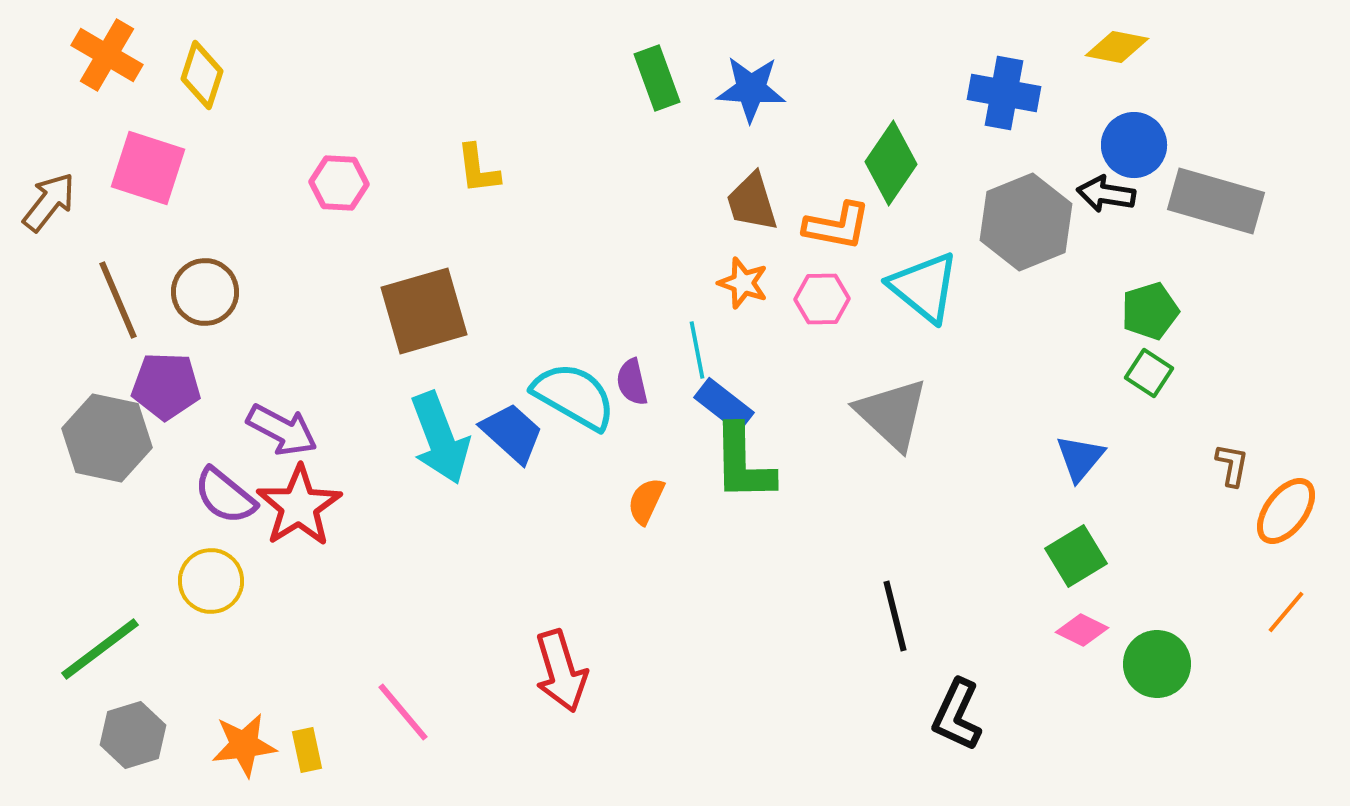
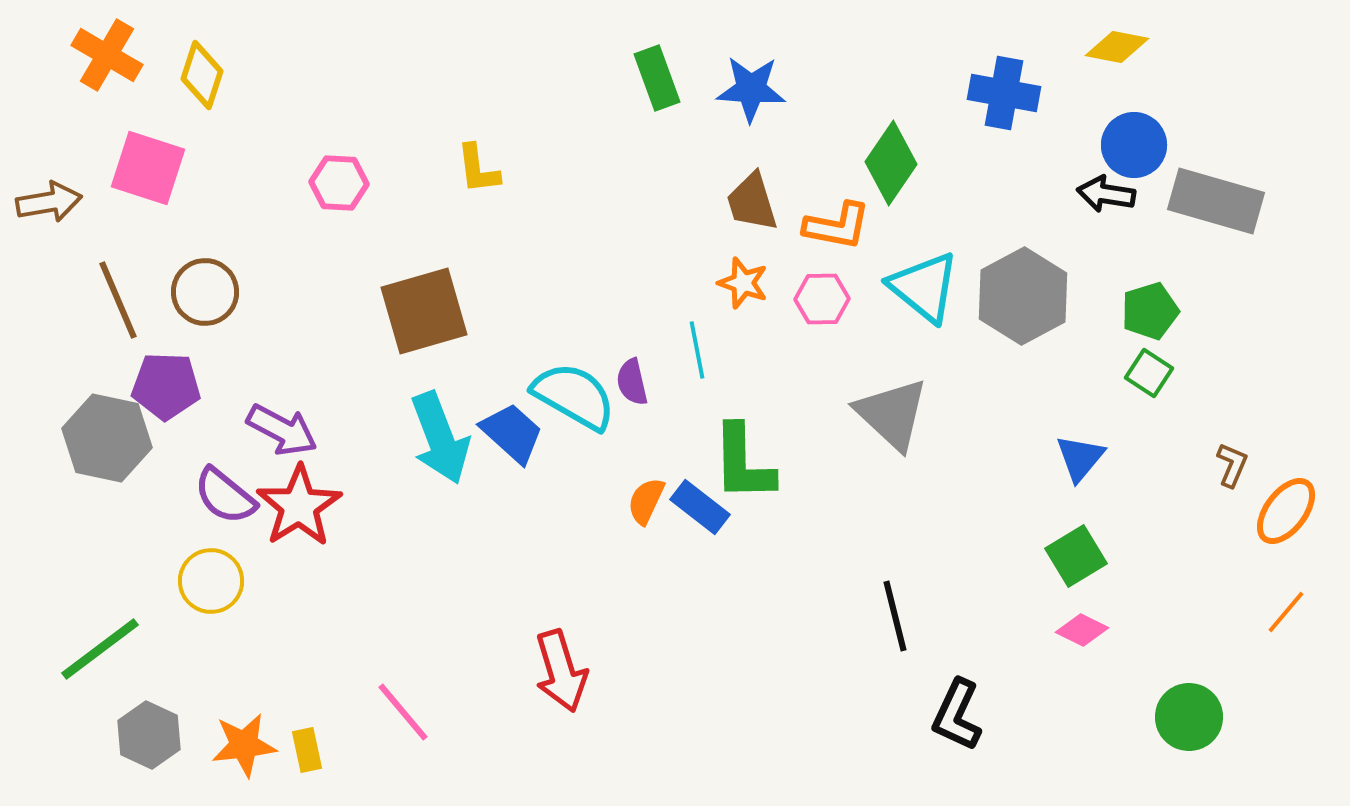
brown arrow at (49, 202): rotated 42 degrees clockwise
gray hexagon at (1026, 222): moved 3 px left, 74 px down; rotated 6 degrees counterclockwise
blue rectangle at (724, 405): moved 24 px left, 102 px down
brown L-shape at (1232, 465): rotated 12 degrees clockwise
green circle at (1157, 664): moved 32 px right, 53 px down
gray hexagon at (133, 735): moved 16 px right; rotated 18 degrees counterclockwise
